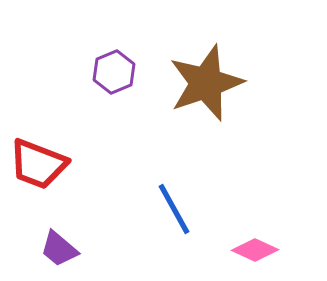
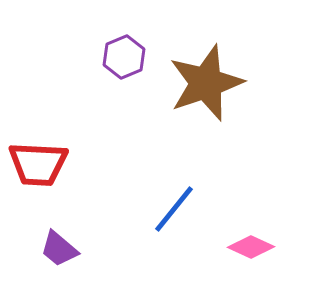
purple hexagon: moved 10 px right, 15 px up
red trapezoid: rotated 18 degrees counterclockwise
blue line: rotated 68 degrees clockwise
pink diamond: moved 4 px left, 3 px up
